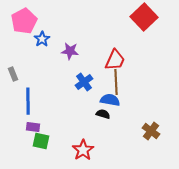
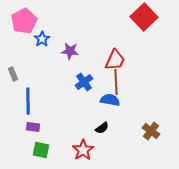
black semicircle: moved 1 px left, 14 px down; rotated 128 degrees clockwise
green square: moved 9 px down
